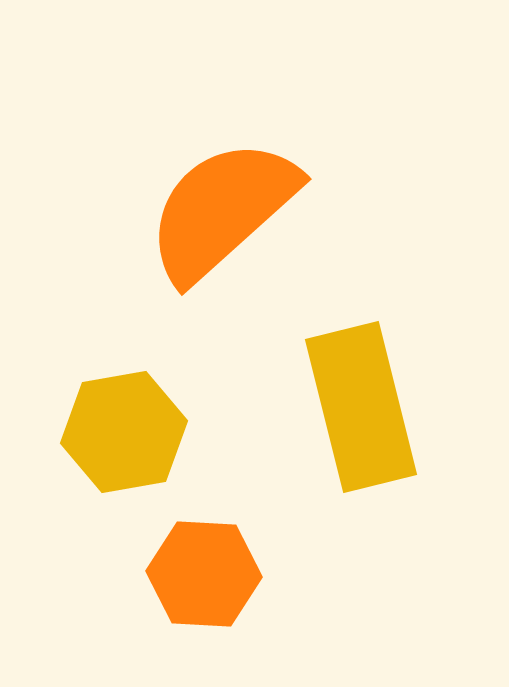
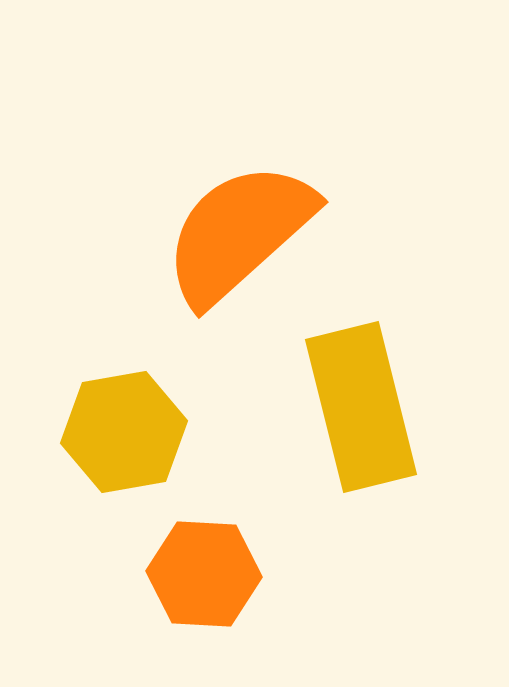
orange semicircle: moved 17 px right, 23 px down
